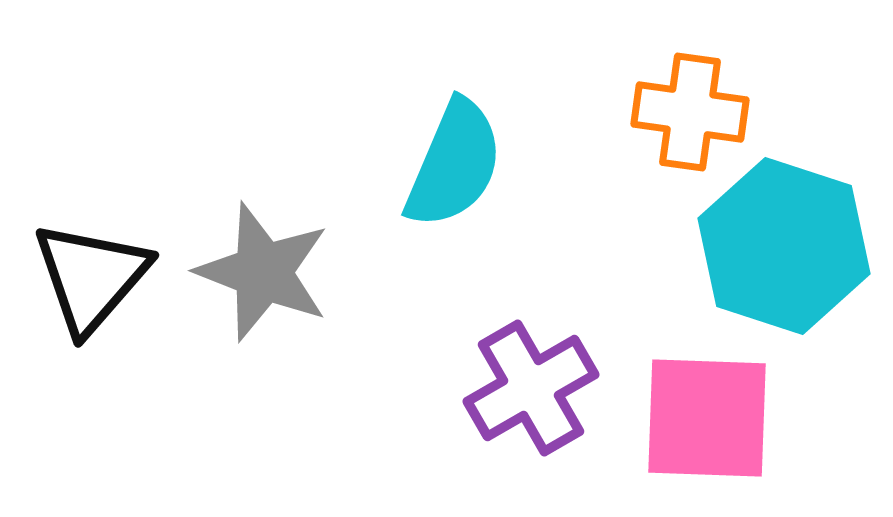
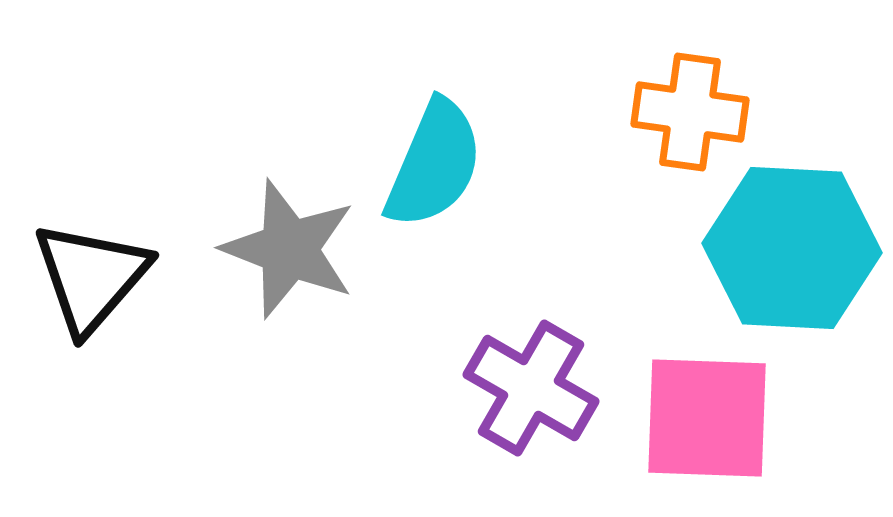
cyan semicircle: moved 20 px left
cyan hexagon: moved 8 px right, 2 px down; rotated 15 degrees counterclockwise
gray star: moved 26 px right, 23 px up
purple cross: rotated 30 degrees counterclockwise
